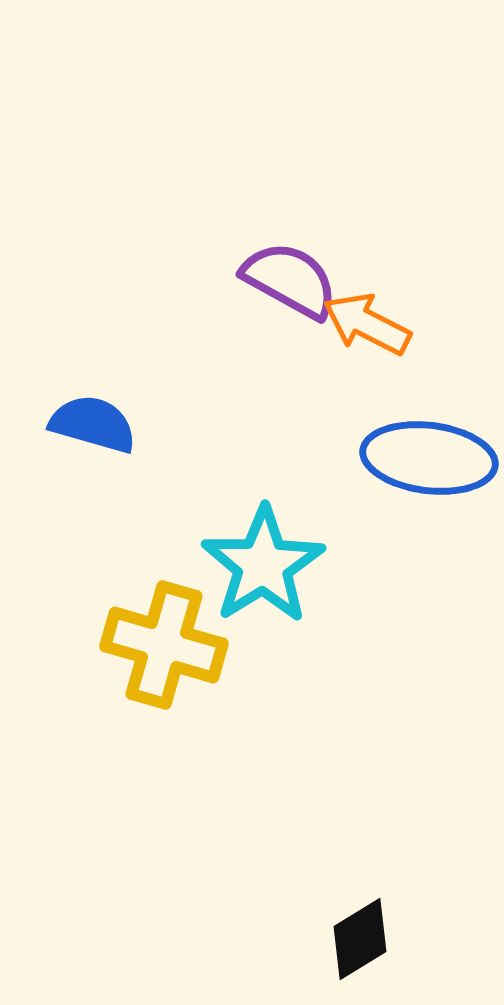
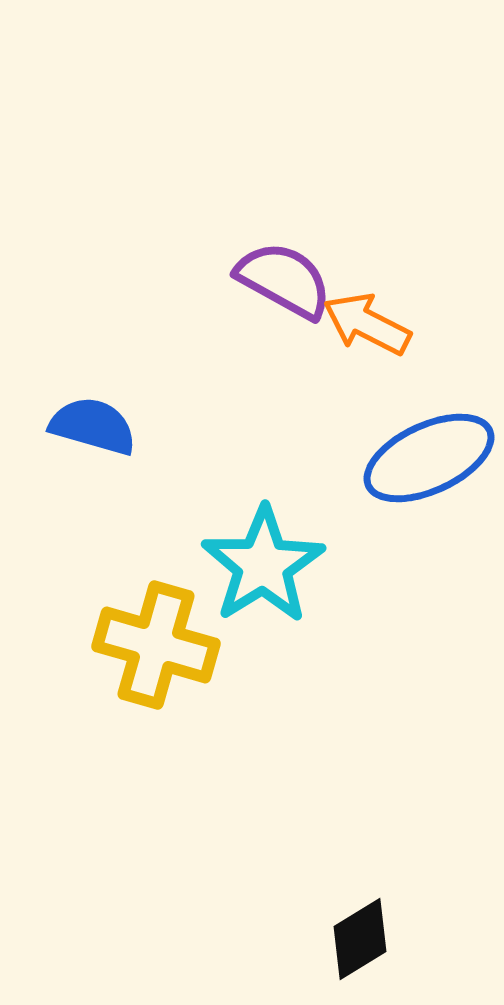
purple semicircle: moved 6 px left
blue semicircle: moved 2 px down
blue ellipse: rotated 32 degrees counterclockwise
yellow cross: moved 8 px left
